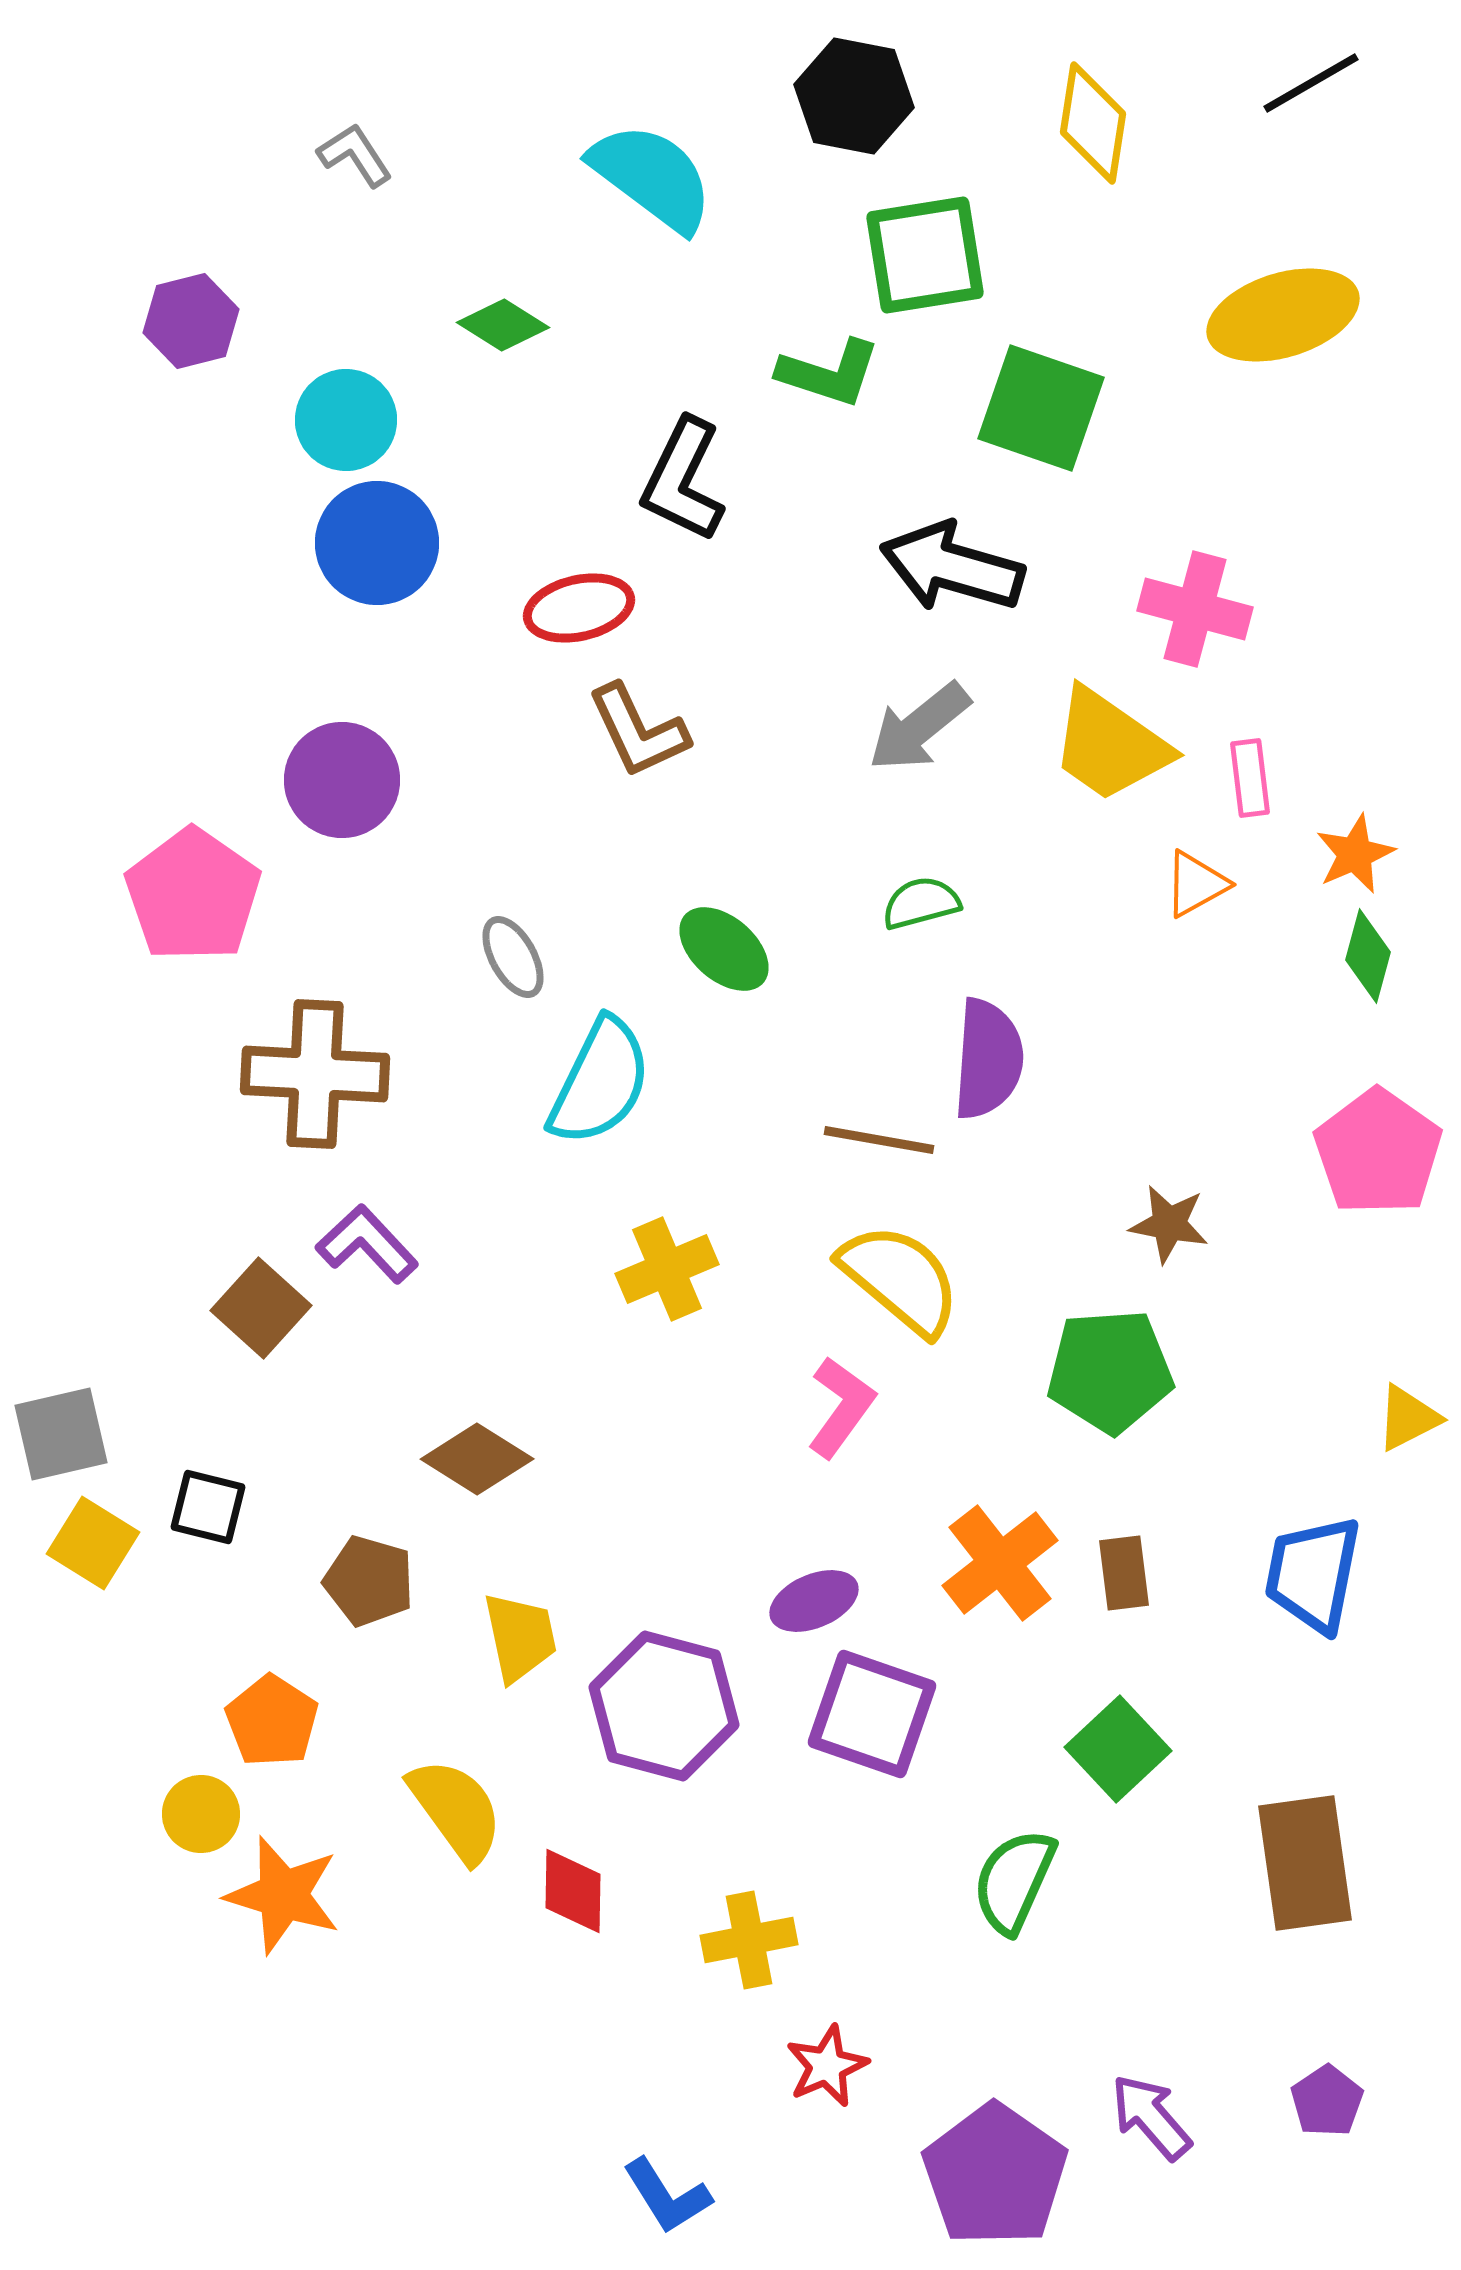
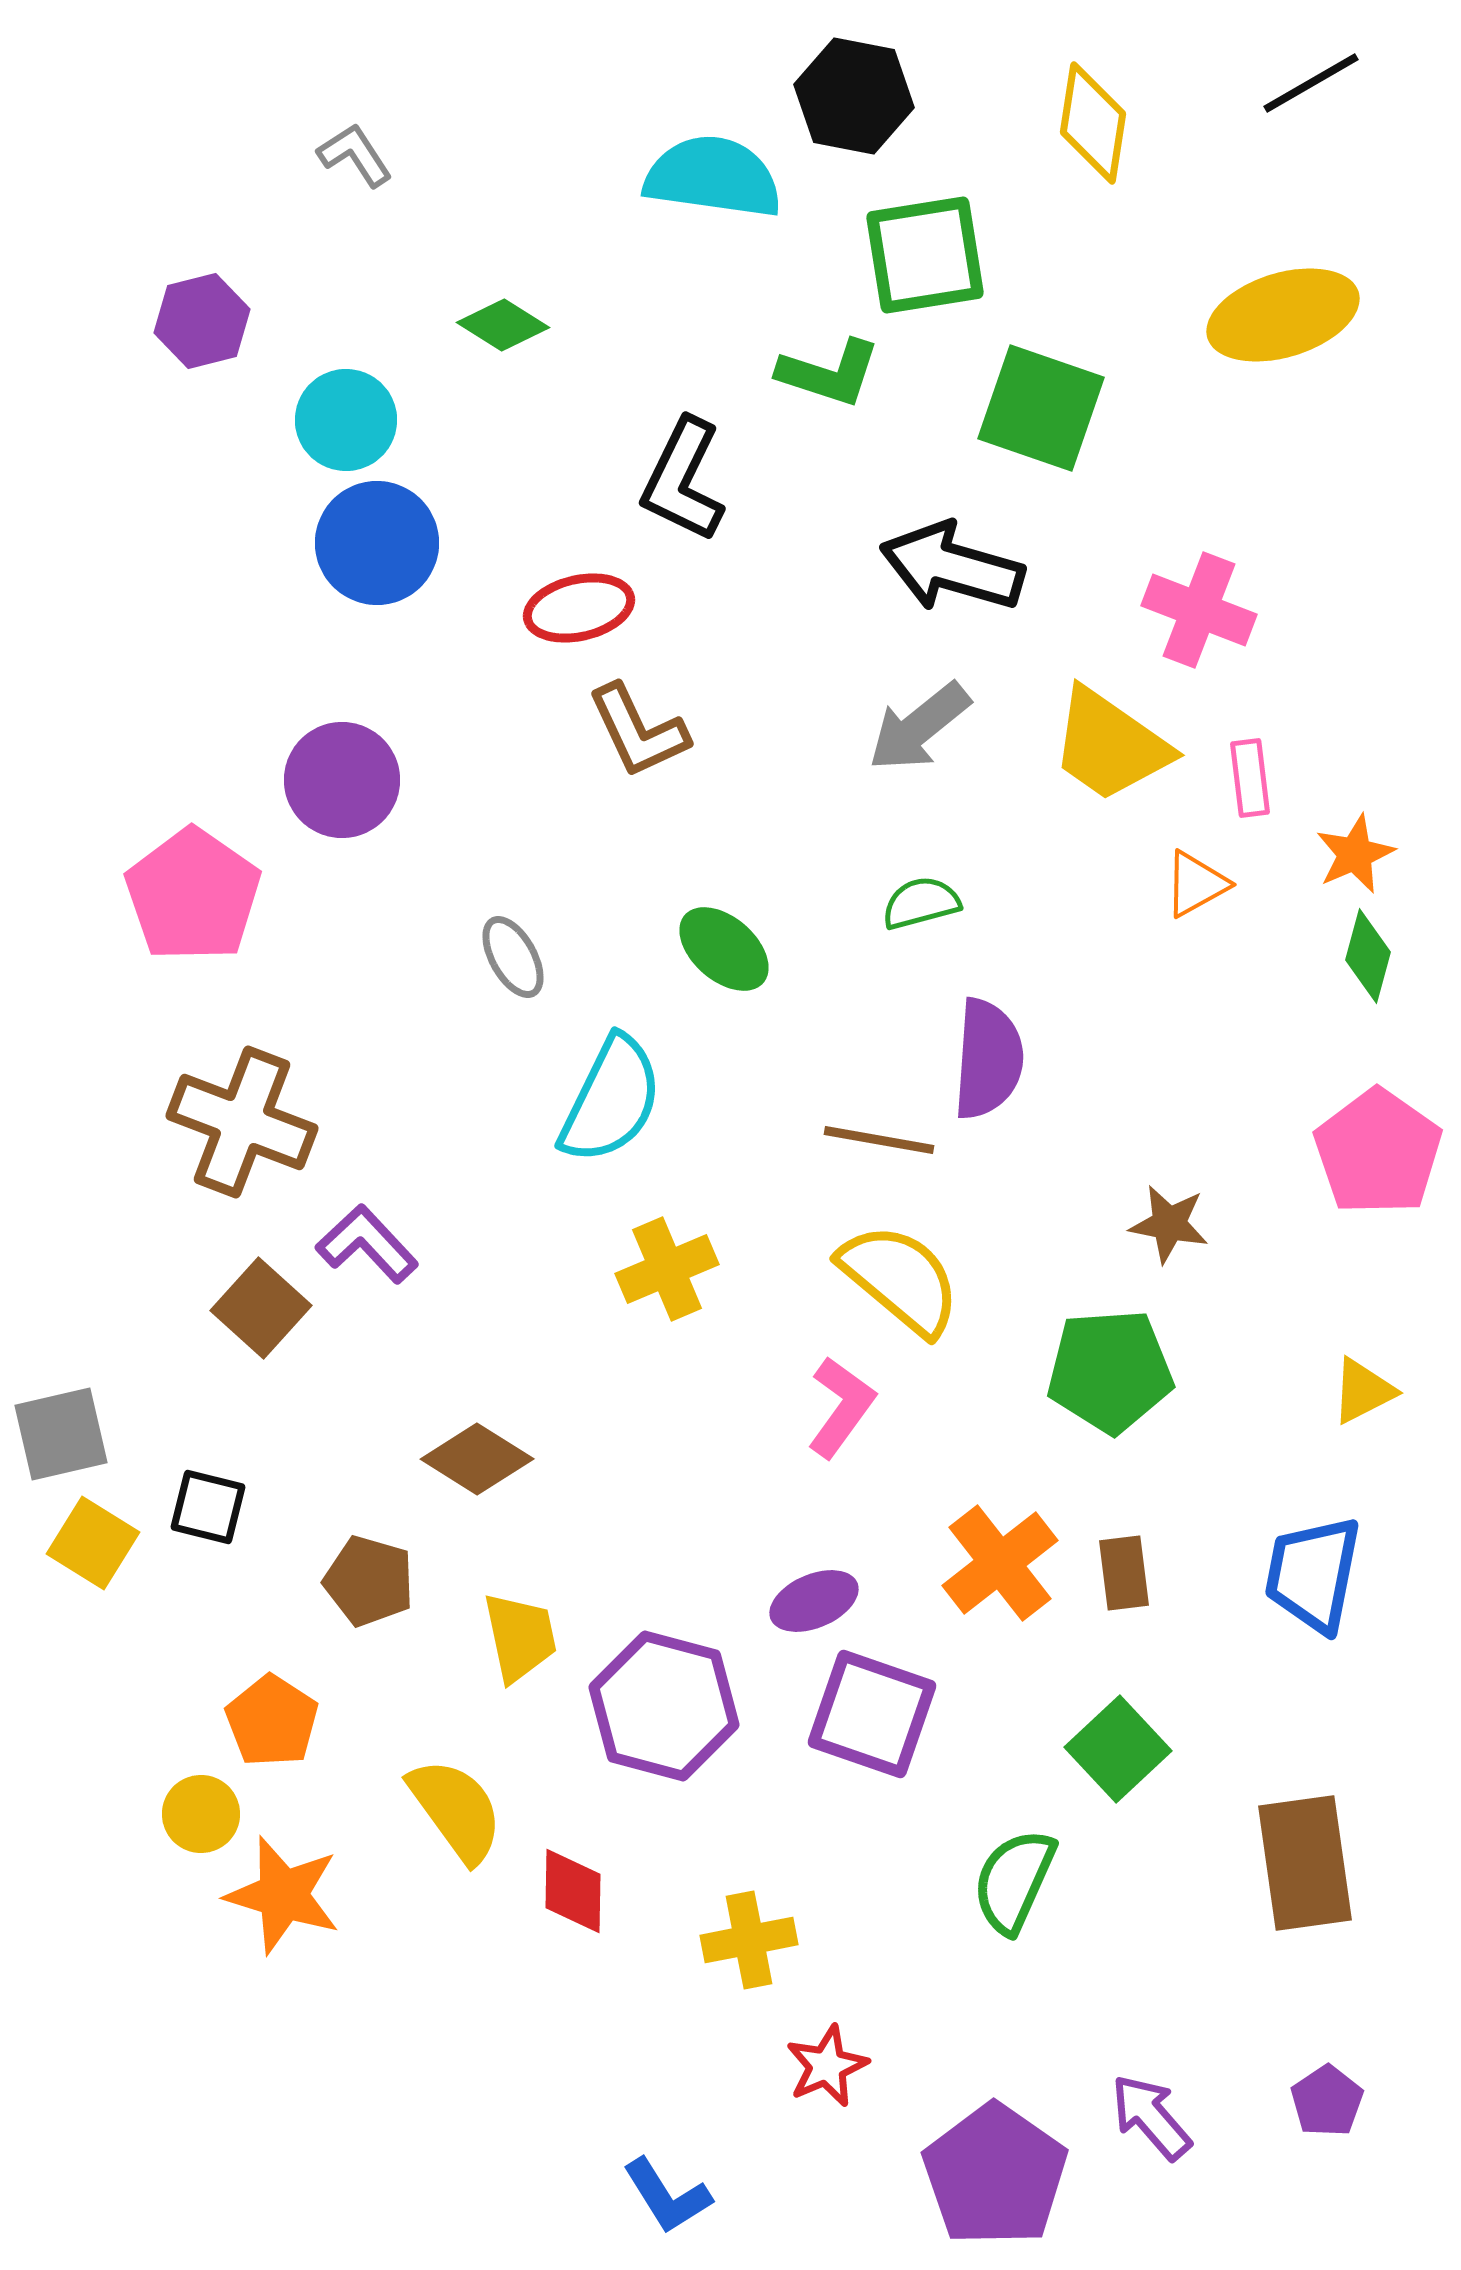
cyan semicircle at (652, 177): moved 61 px right; rotated 29 degrees counterclockwise
purple hexagon at (191, 321): moved 11 px right
pink cross at (1195, 609): moved 4 px right, 1 px down; rotated 6 degrees clockwise
brown cross at (315, 1074): moved 73 px left, 48 px down; rotated 18 degrees clockwise
cyan semicircle at (600, 1082): moved 11 px right, 18 px down
yellow triangle at (1408, 1418): moved 45 px left, 27 px up
